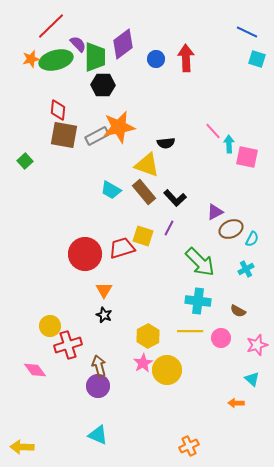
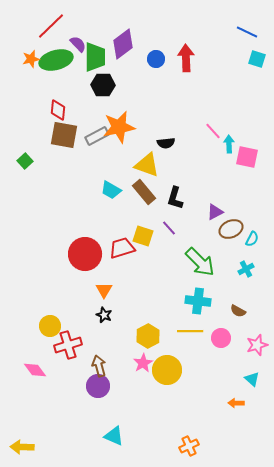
black L-shape at (175, 198): rotated 60 degrees clockwise
purple line at (169, 228): rotated 70 degrees counterclockwise
cyan triangle at (98, 435): moved 16 px right, 1 px down
